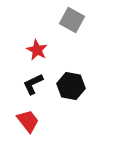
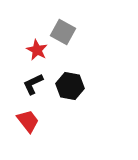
gray square: moved 9 px left, 12 px down
black hexagon: moved 1 px left
